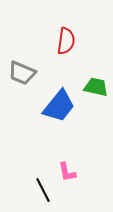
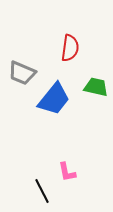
red semicircle: moved 4 px right, 7 px down
blue trapezoid: moved 5 px left, 7 px up
black line: moved 1 px left, 1 px down
